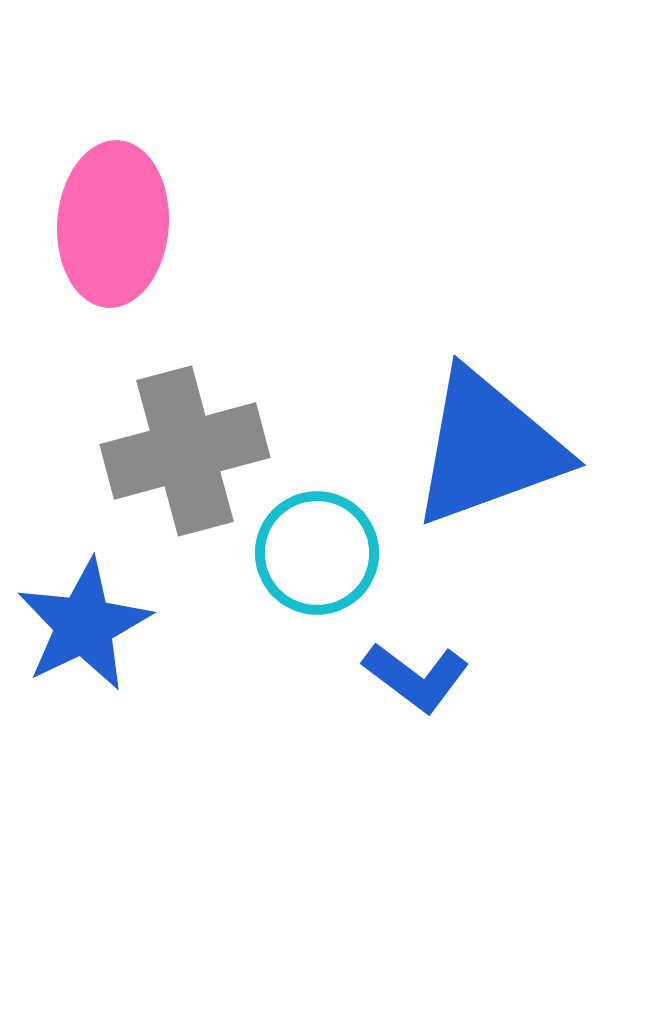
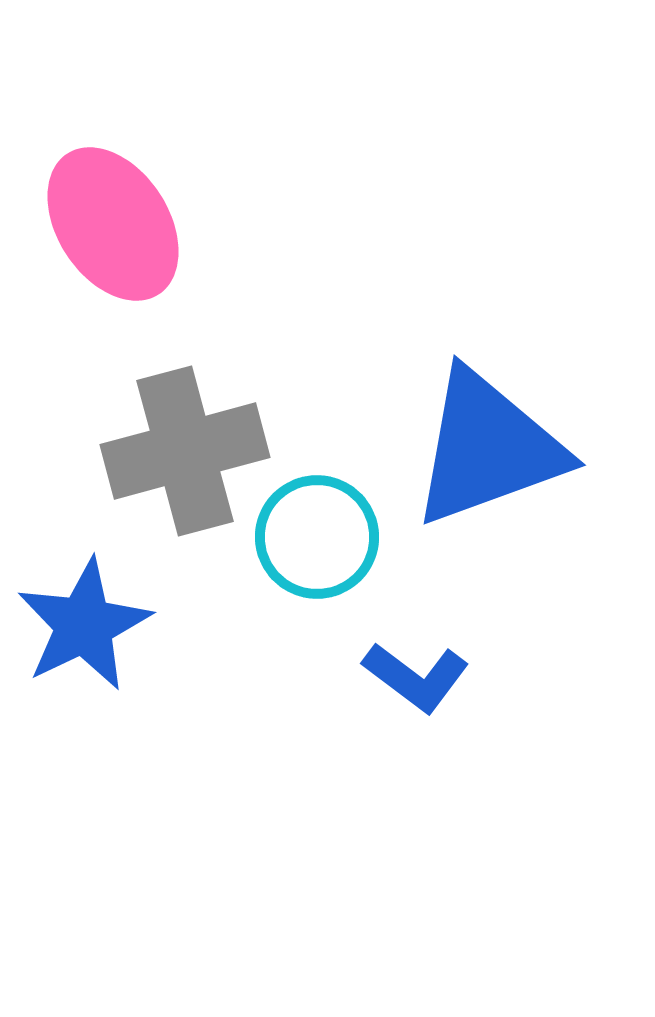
pink ellipse: rotated 37 degrees counterclockwise
cyan circle: moved 16 px up
